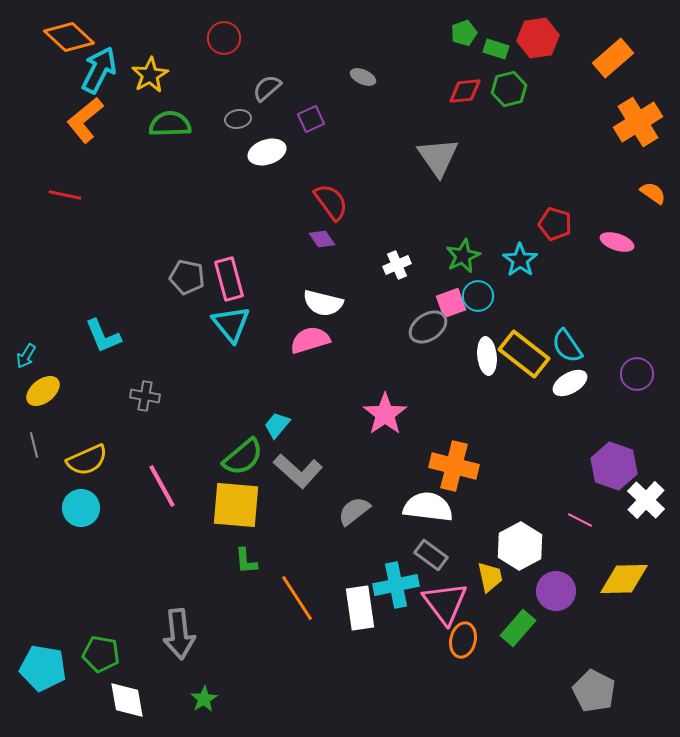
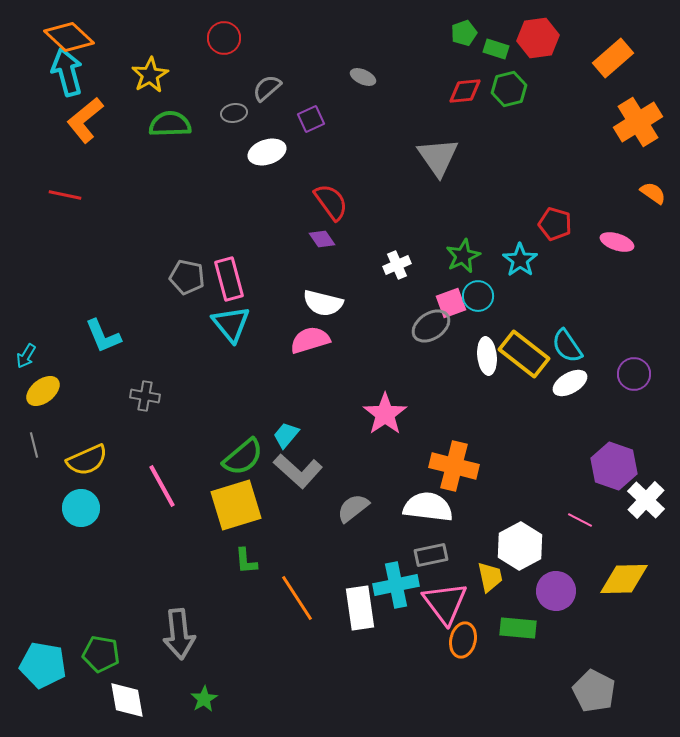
cyan arrow at (99, 70): moved 32 px left, 2 px down; rotated 42 degrees counterclockwise
gray ellipse at (238, 119): moved 4 px left, 6 px up
gray ellipse at (428, 327): moved 3 px right, 1 px up
purple circle at (637, 374): moved 3 px left
cyan trapezoid at (277, 425): moved 9 px right, 10 px down
yellow square at (236, 505): rotated 22 degrees counterclockwise
gray semicircle at (354, 511): moved 1 px left, 3 px up
gray rectangle at (431, 555): rotated 48 degrees counterclockwise
green rectangle at (518, 628): rotated 54 degrees clockwise
cyan pentagon at (43, 668): moved 3 px up
